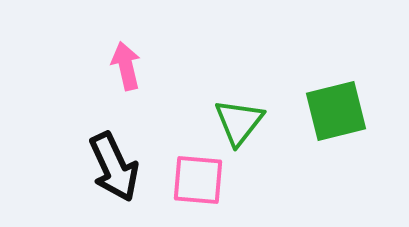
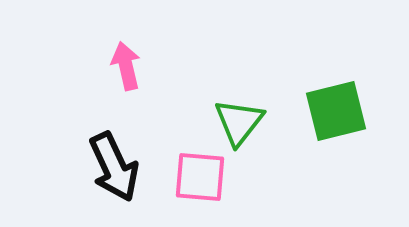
pink square: moved 2 px right, 3 px up
